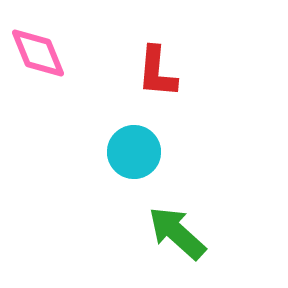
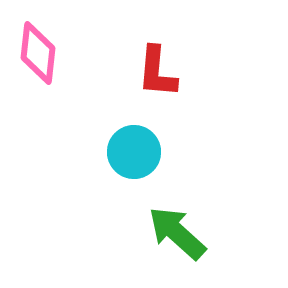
pink diamond: rotated 28 degrees clockwise
